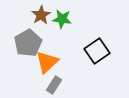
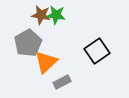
brown star: rotated 30 degrees counterclockwise
green star: moved 6 px left, 4 px up
orange triangle: moved 1 px left
gray rectangle: moved 8 px right, 3 px up; rotated 30 degrees clockwise
